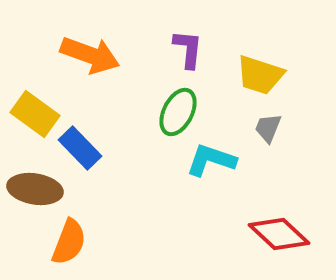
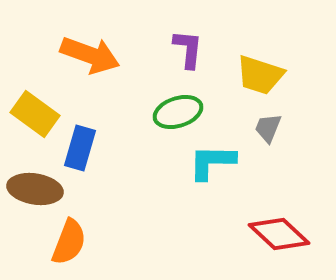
green ellipse: rotated 45 degrees clockwise
blue rectangle: rotated 60 degrees clockwise
cyan L-shape: moved 1 px right, 2 px down; rotated 18 degrees counterclockwise
